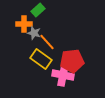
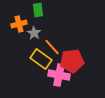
green rectangle: rotated 56 degrees counterclockwise
orange cross: moved 5 px left; rotated 14 degrees counterclockwise
gray star: rotated 16 degrees clockwise
orange line: moved 5 px right, 5 px down
pink cross: moved 4 px left
